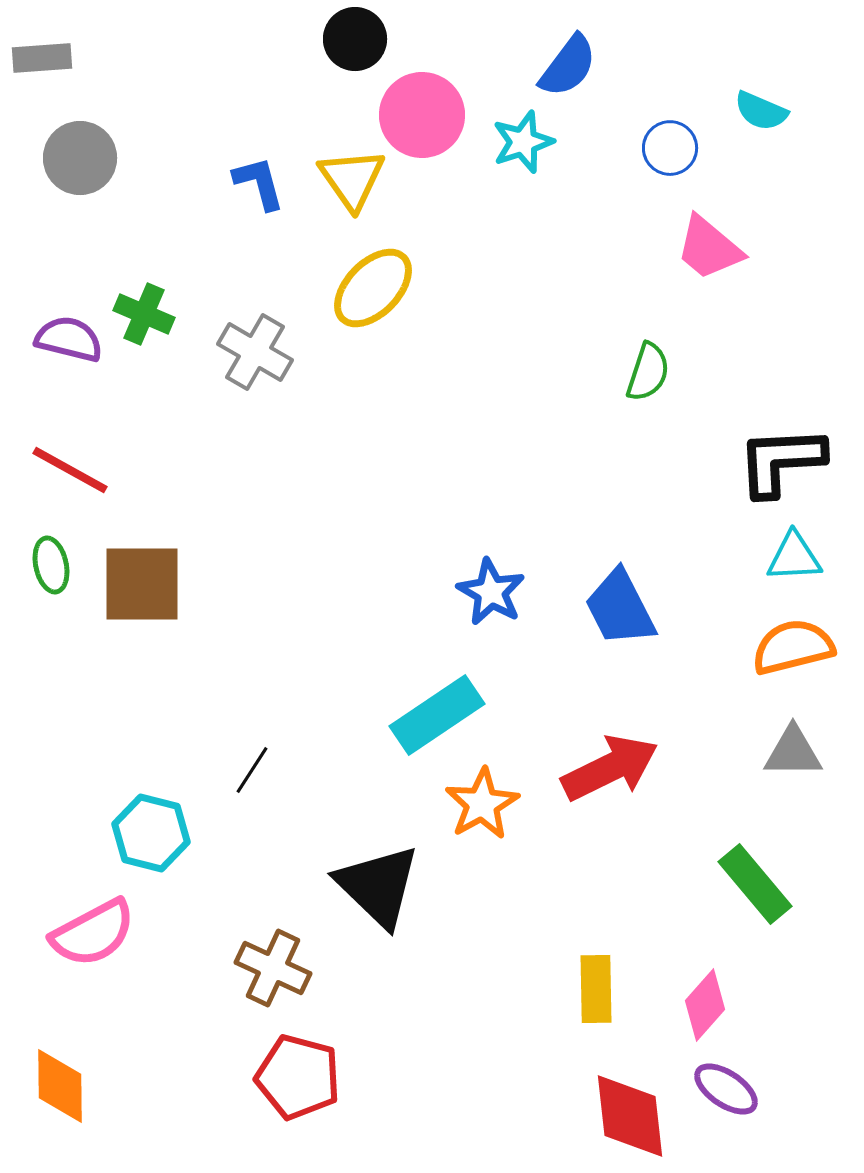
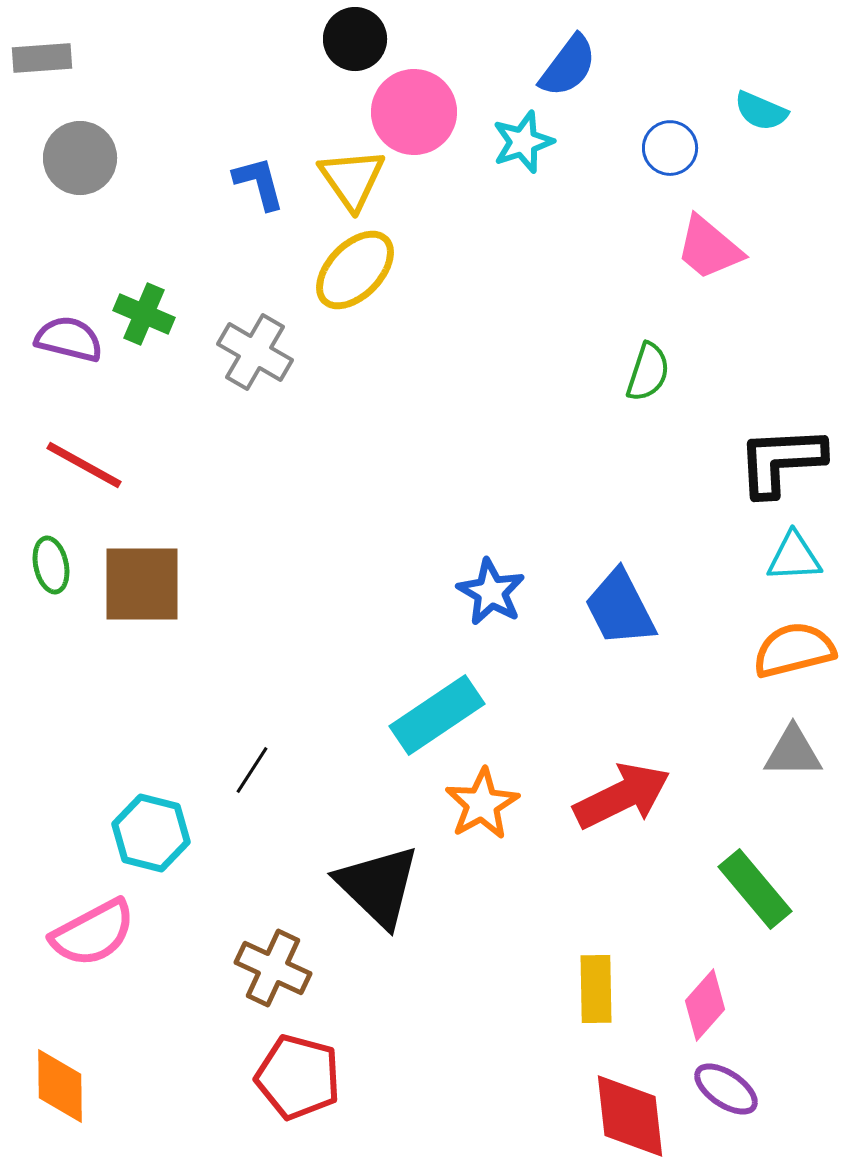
pink circle: moved 8 px left, 3 px up
yellow ellipse: moved 18 px left, 18 px up
red line: moved 14 px right, 5 px up
orange semicircle: moved 1 px right, 3 px down
red arrow: moved 12 px right, 28 px down
green rectangle: moved 5 px down
